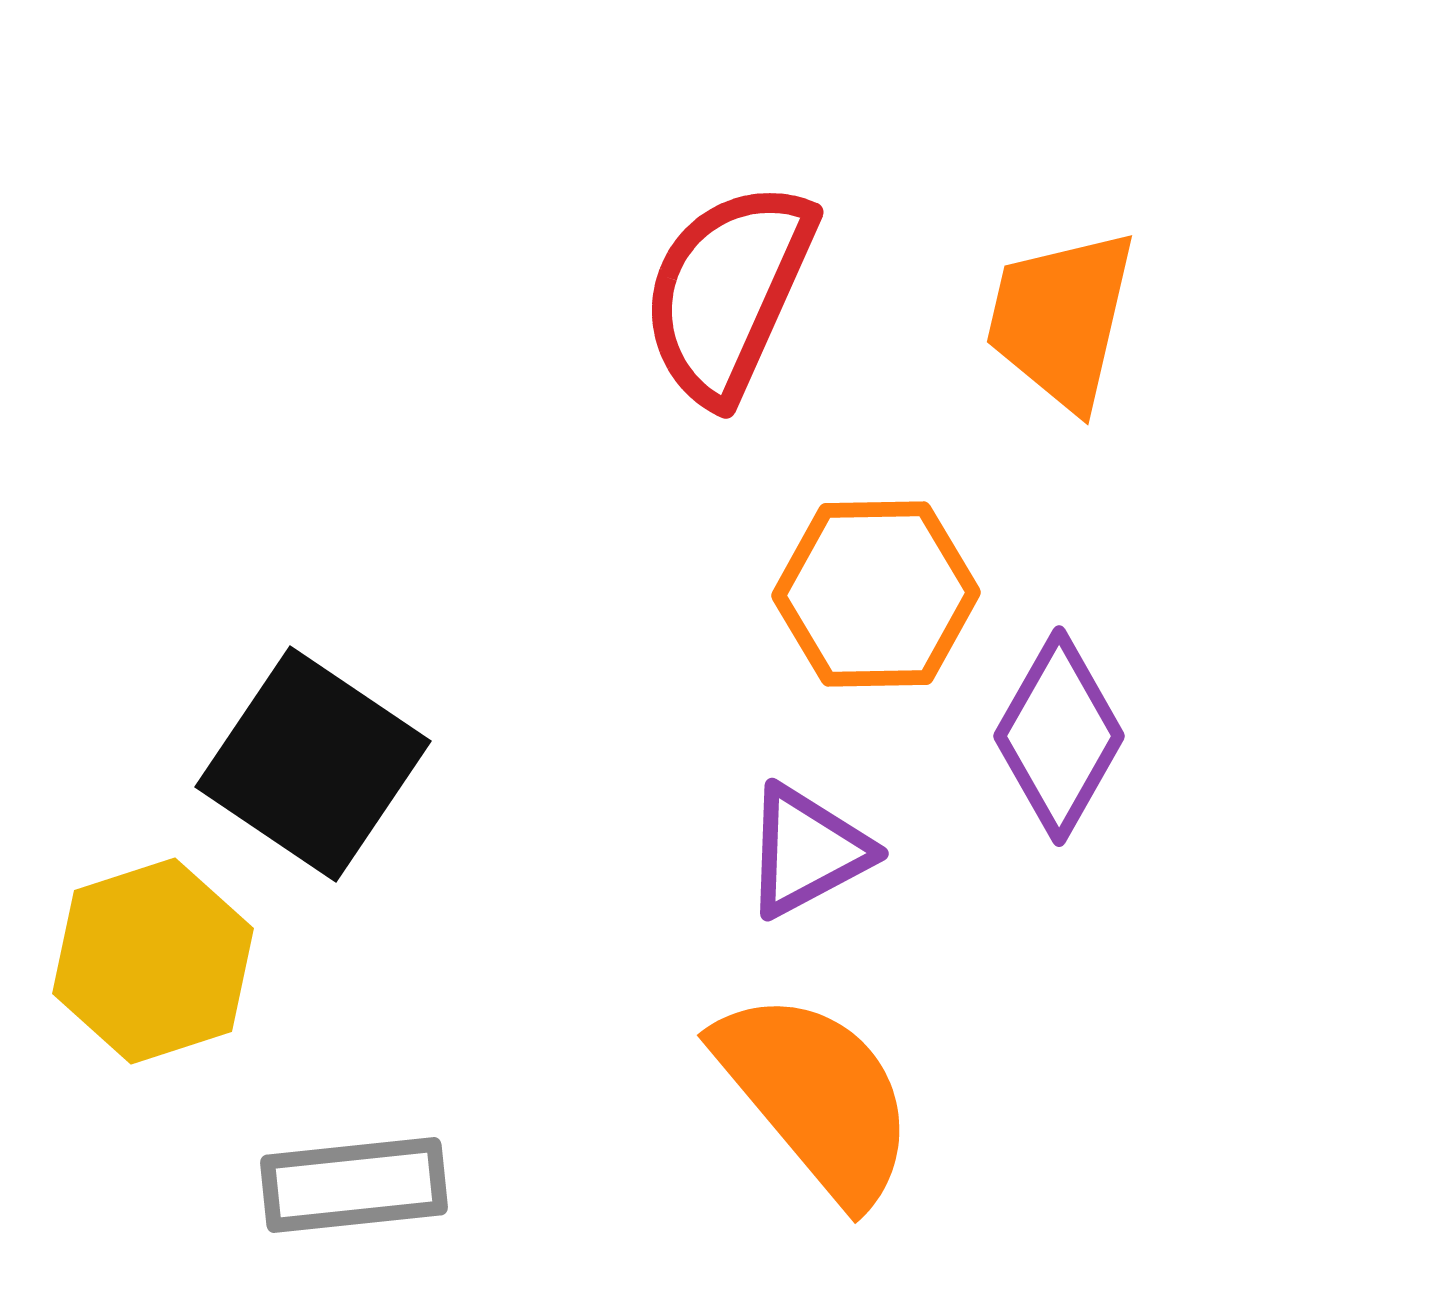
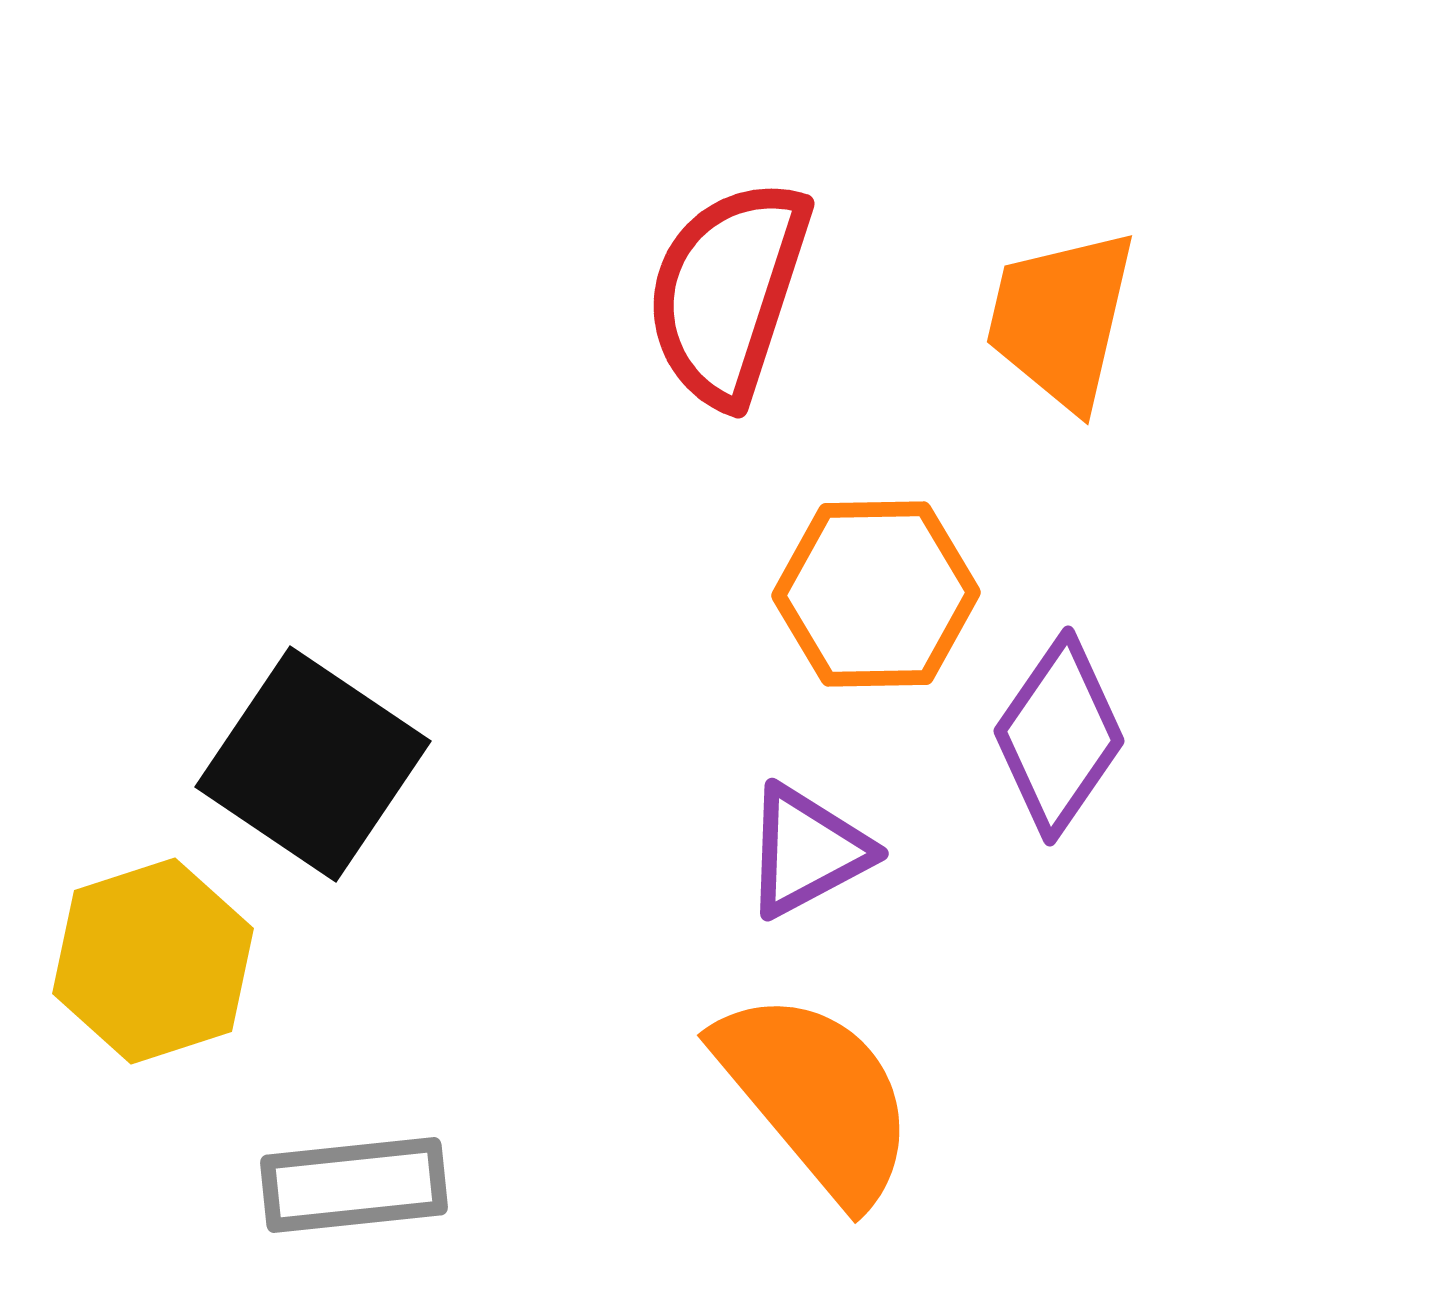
red semicircle: rotated 6 degrees counterclockwise
purple diamond: rotated 5 degrees clockwise
